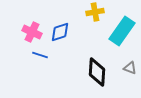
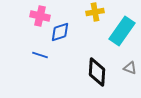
pink cross: moved 8 px right, 16 px up; rotated 12 degrees counterclockwise
